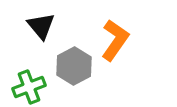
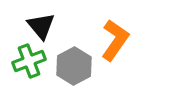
green cross: moved 26 px up
